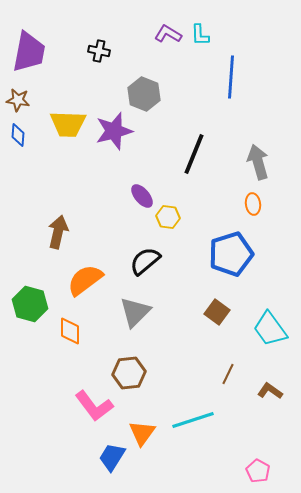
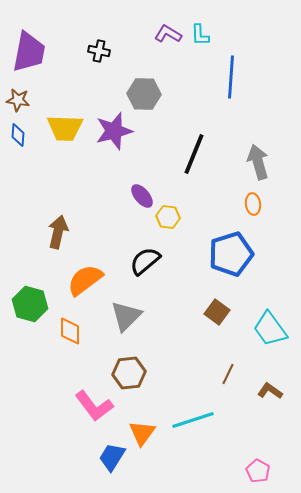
gray hexagon: rotated 20 degrees counterclockwise
yellow trapezoid: moved 3 px left, 4 px down
gray triangle: moved 9 px left, 4 px down
